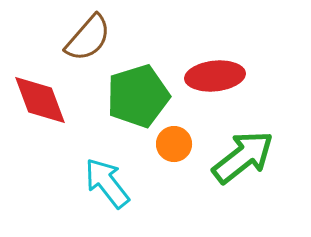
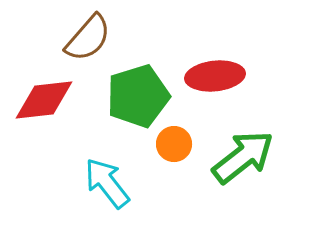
red diamond: moved 4 px right; rotated 76 degrees counterclockwise
